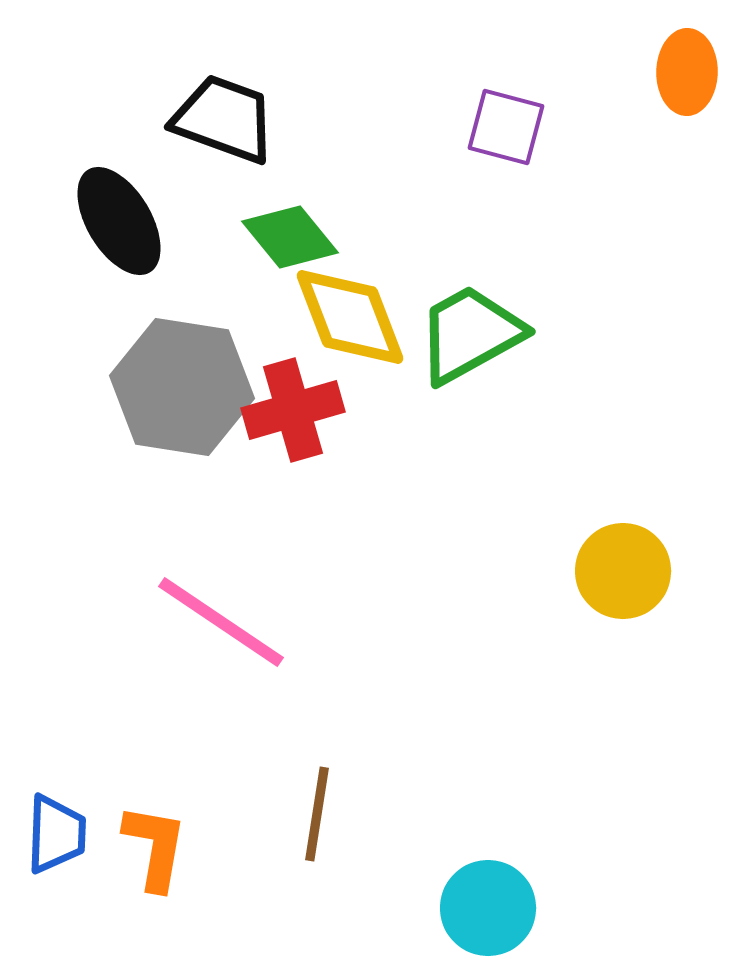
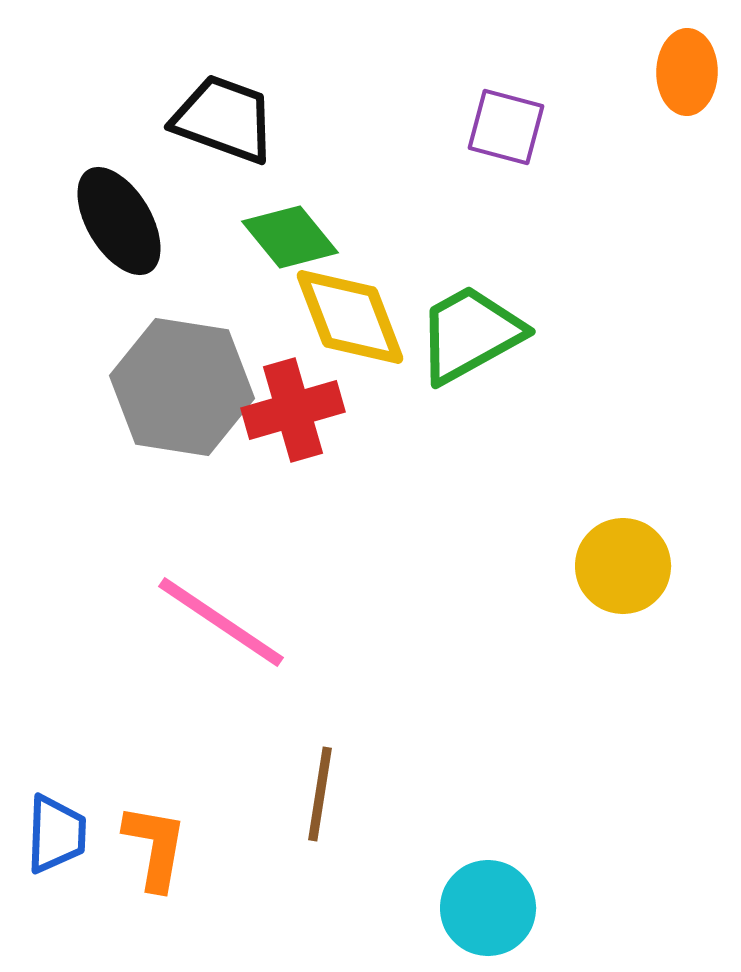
yellow circle: moved 5 px up
brown line: moved 3 px right, 20 px up
